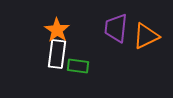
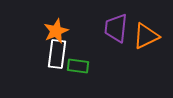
orange star: moved 1 px left, 1 px down; rotated 15 degrees clockwise
